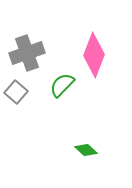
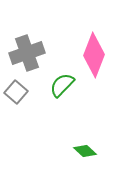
green diamond: moved 1 px left, 1 px down
